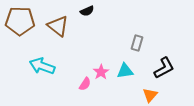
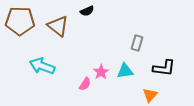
black L-shape: rotated 35 degrees clockwise
